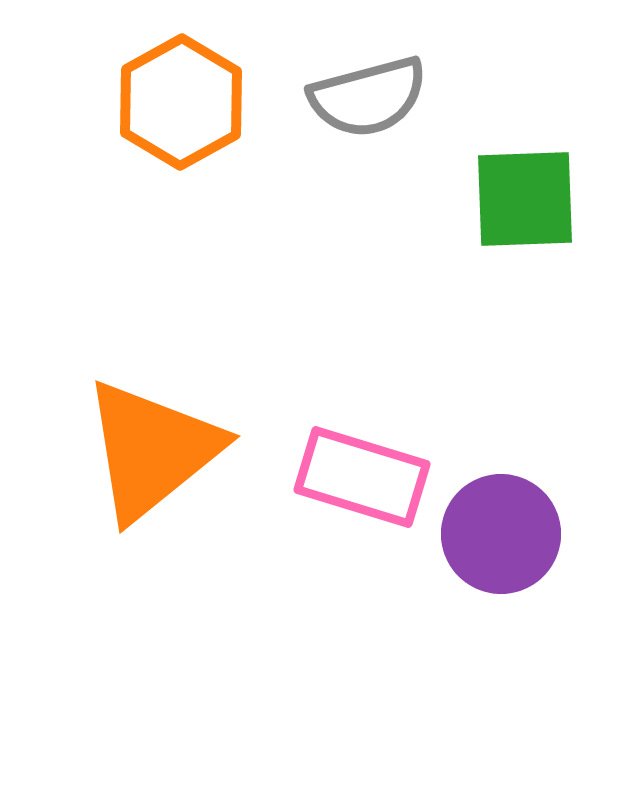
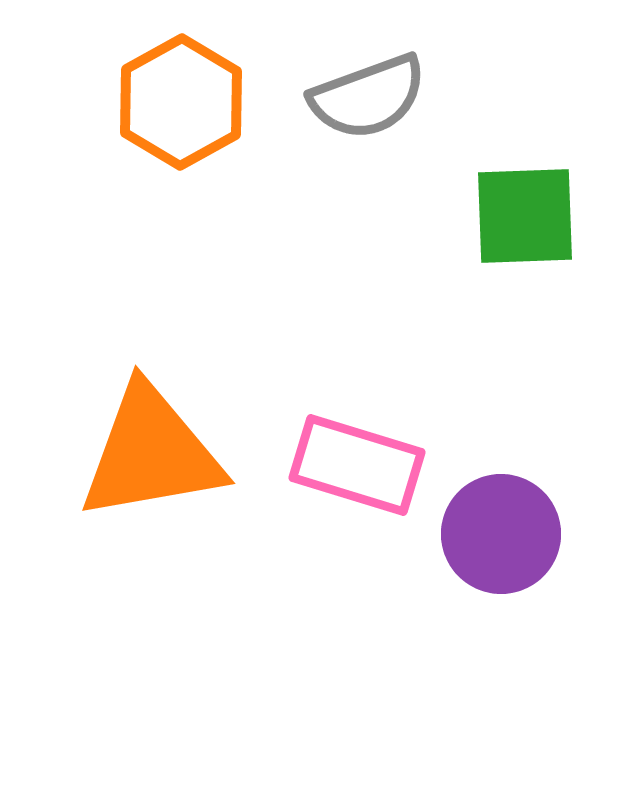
gray semicircle: rotated 5 degrees counterclockwise
green square: moved 17 px down
orange triangle: moved 1 px left, 3 px down; rotated 29 degrees clockwise
pink rectangle: moved 5 px left, 12 px up
